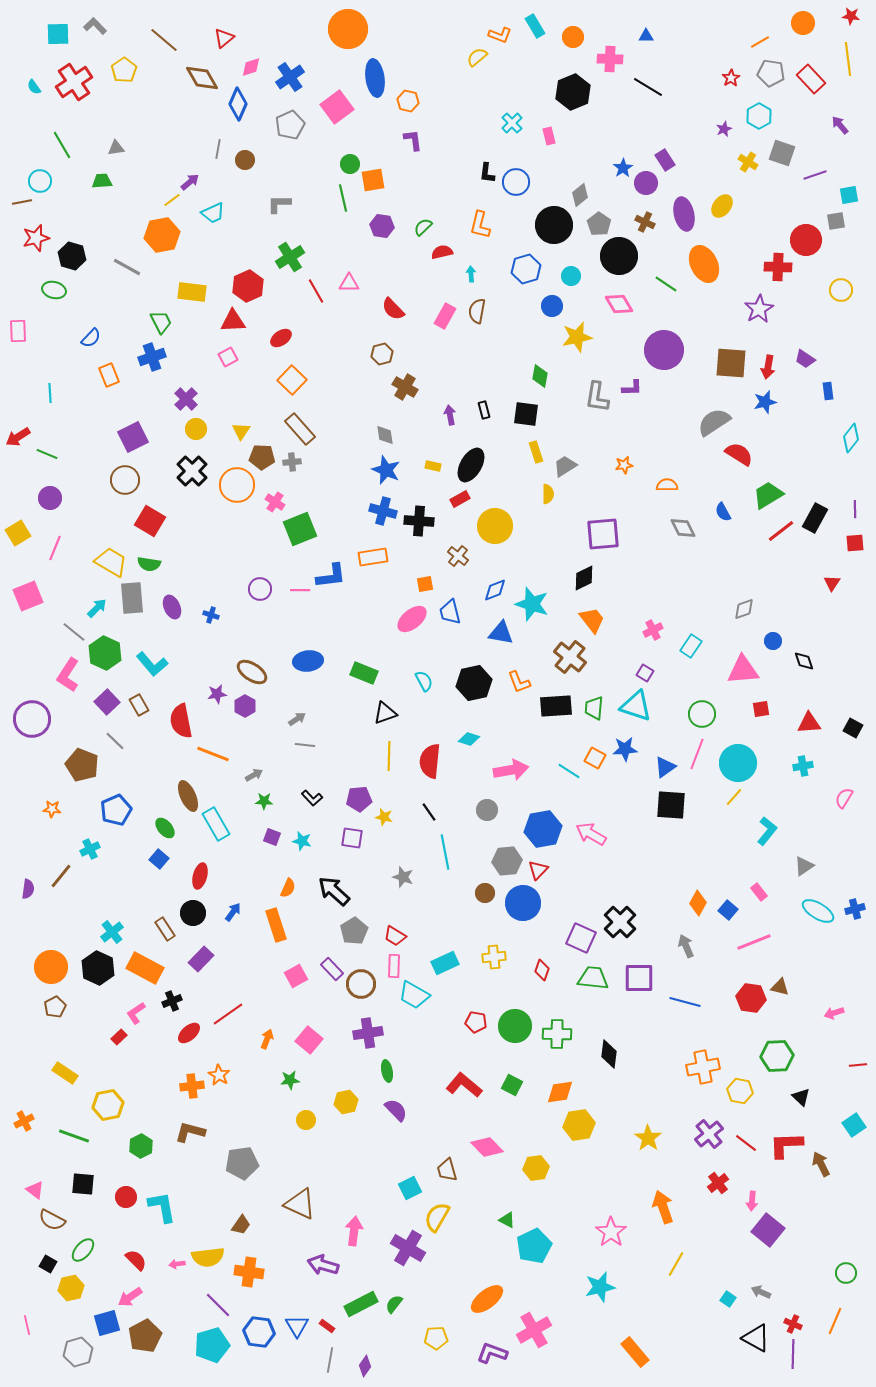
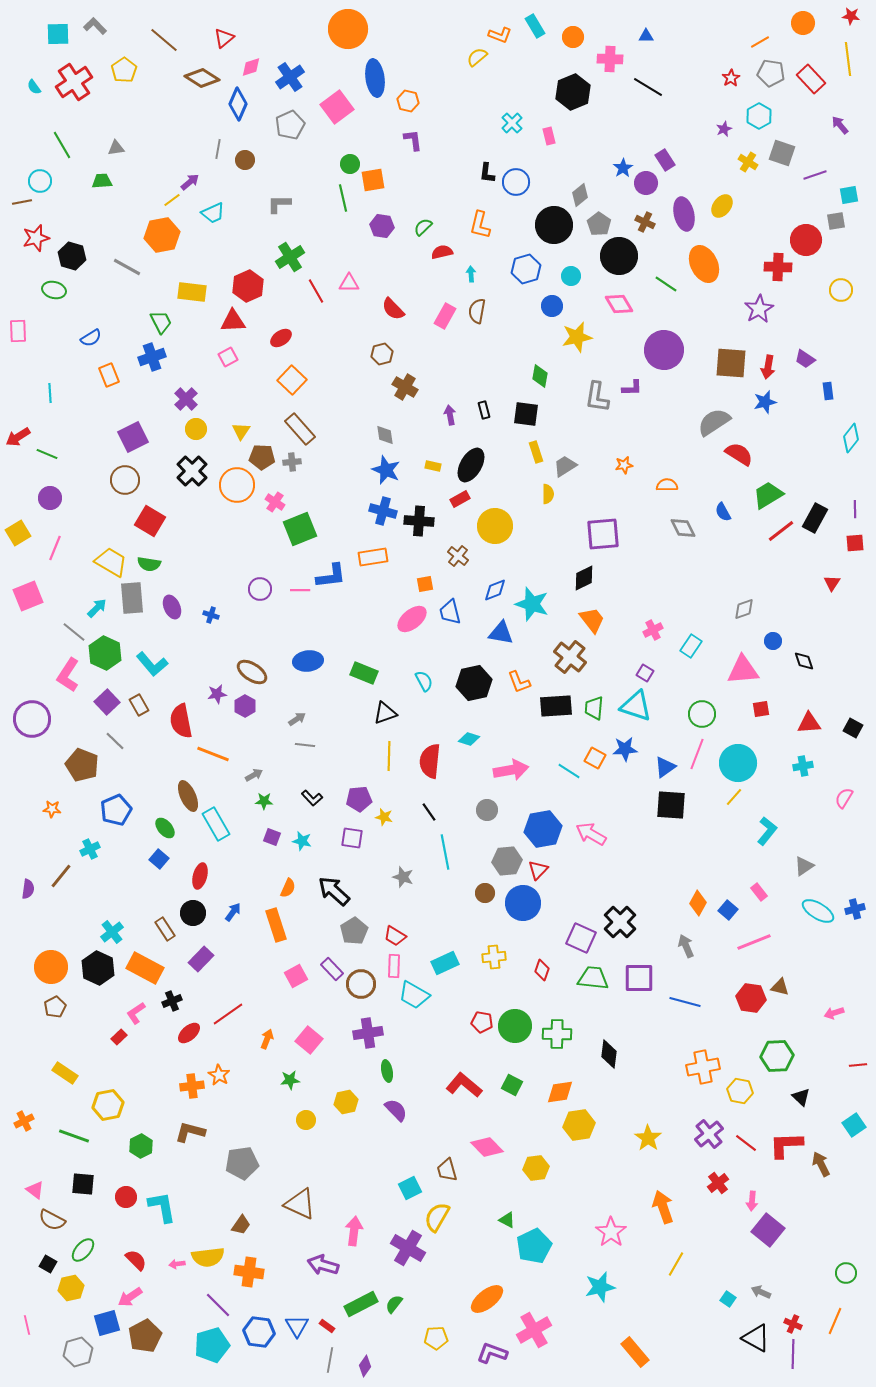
brown diamond at (202, 78): rotated 28 degrees counterclockwise
blue semicircle at (91, 338): rotated 15 degrees clockwise
red pentagon at (476, 1022): moved 6 px right
